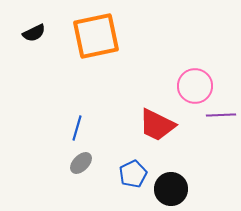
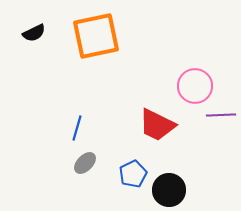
gray ellipse: moved 4 px right
black circle: moved 2 px left, 1 px down
